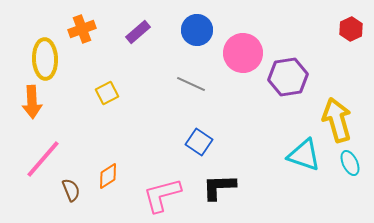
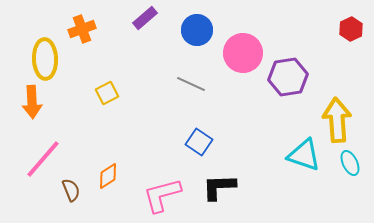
purple rectangle: moved 7 px right, 14 px up
yellow arrow: rotated 12 degrees clockwise
